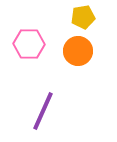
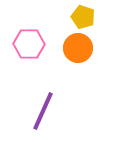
yellow pentagon: rotated 30 degrees clockwise
orange circle: moved 3 px up
